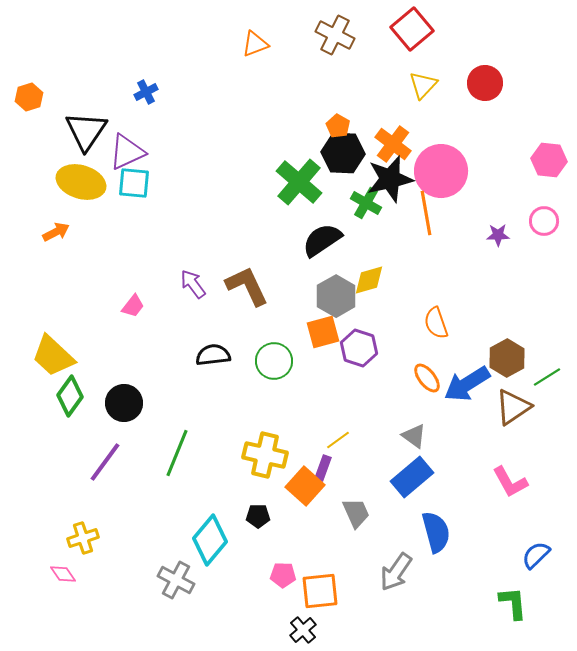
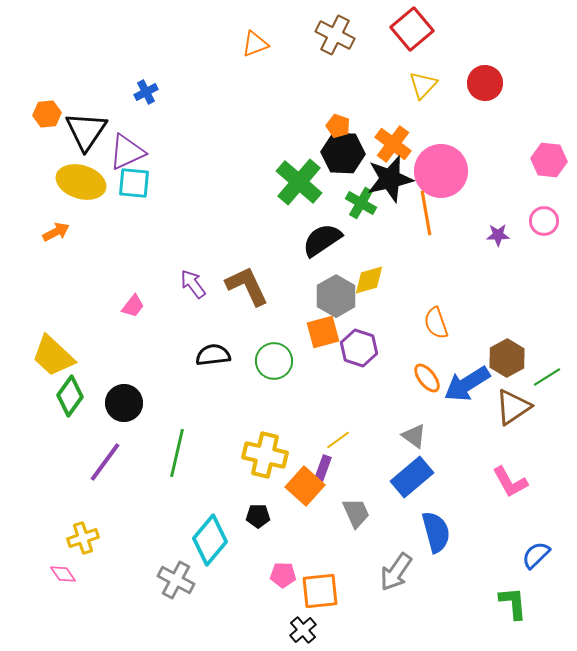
orange hexagon at (29, 97): moved 18 px right, 17 px down; rotated 12 degrees clockwise
orange pentagon at (338, 126): rotated 10 degrees counterclockwise
green cross at (366, 203): moved 5 px left
green line at (177, 453): rotated 9 degrees counterclockwise
